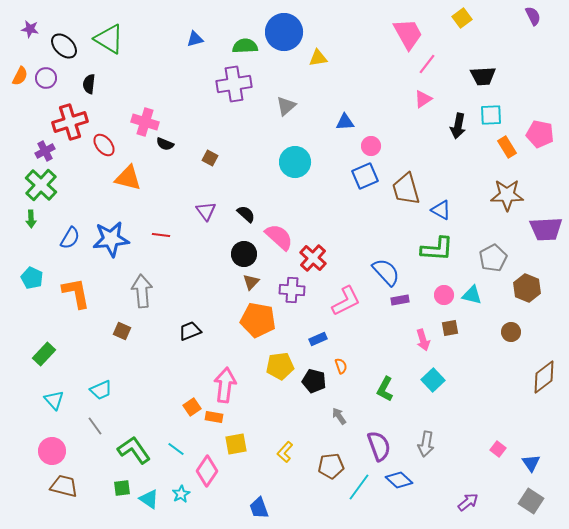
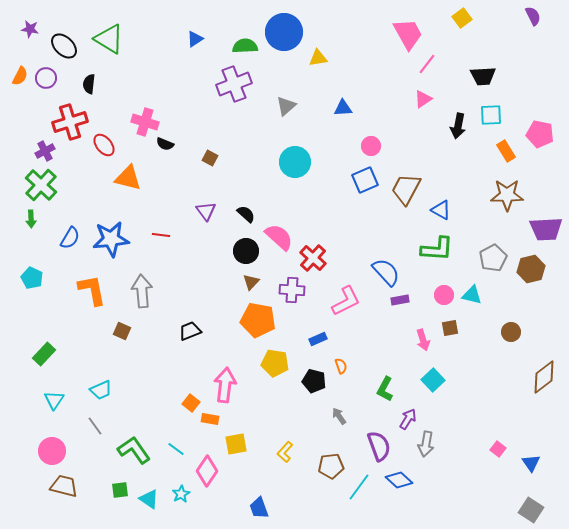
blue triangle at (195, 39): rotated 18 degrees counterclockwise
purple cross at (234, 84): rotated 12 degrees counterclockwise
blue triangle at (345, 122): moved 2 px left, 14 px up
orange rectangle at (507, 147): moved 1 px left, 4 px down
blue square at (365, 176): moved 4 px down
brown trapezoid at (406, 189): rotated 44 degrees clockwise
black circle at (244, 254): moved 2 px right, 3 px up
brown hexagon at (527, 288): moved 4 px right, 19 px up; rotated 24 degrees clockwise
orange L-shape at (76, 293): moved 16 px right, 3 px up
yellow pentagon at (280, 366): moved 5 px left, 3 px up; rotated 16 degrees clockwise
cyan triangle at (54, 400): rotated 15 degrees clockwise
orange square at (192, 407): moved 1 px left, 4 px up; rotated 18 degrees counterclockwise
orange rectangle at (214, 417): moved 4 px left, 2 px down
green square at (122, 488): moved 2 px left, 2 px down
gray square at (531, 501): moved 9 px down
purple arrow at (468, 502): moved 60 px left, 83 px up; rotated 20 degrees counterclockwise
